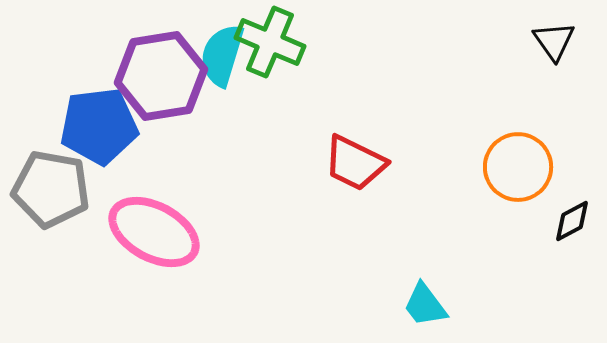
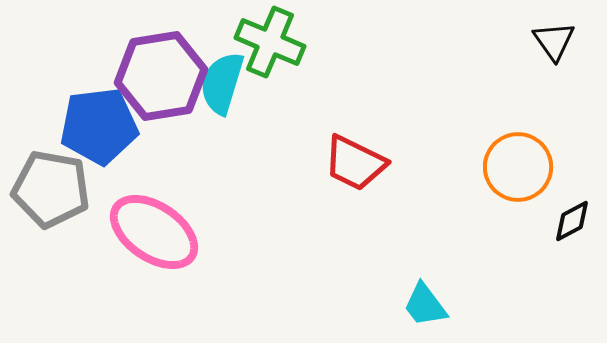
cyan semicircle: moved 28 px down
pink ellipse: rotated 6 degrees clockwise
